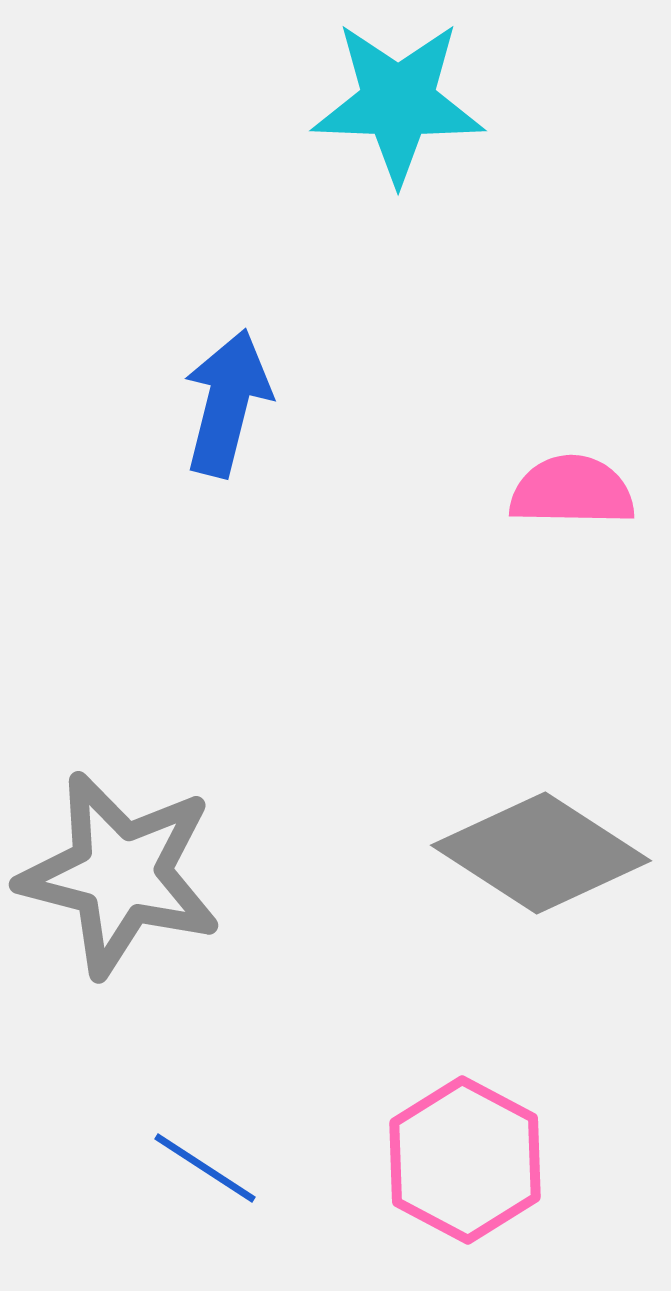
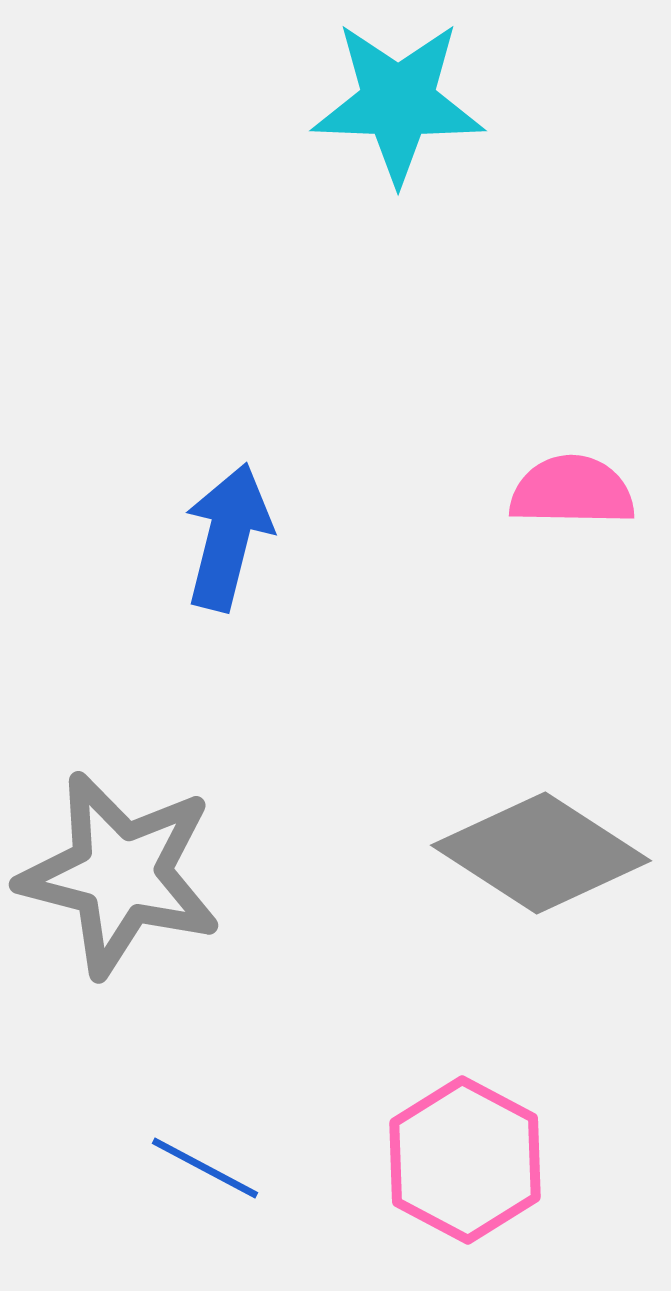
blue arrow: moved 1 px right, 134 px down
blue line: rotated 5 degrees counterclockwise
